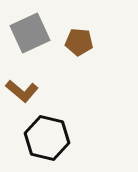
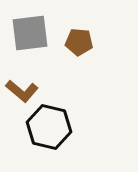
gray square: rotated 18 degrees clockwise
black hexagon: moved 2 px right, 11 px up
